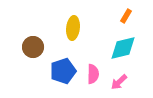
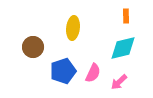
orange rectangle: rotated 32 degrees counterclockwise
pink semicircle: moved 1 px up; rotated 24 degrees clockwise
